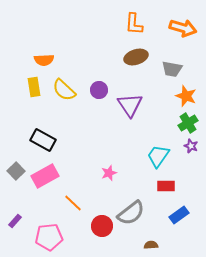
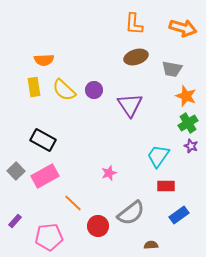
purple circle: moved 5 px left
red circle: moved 4 px left
